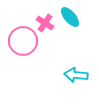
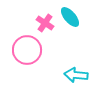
pink circle: moved 4 px right, 9 px down
